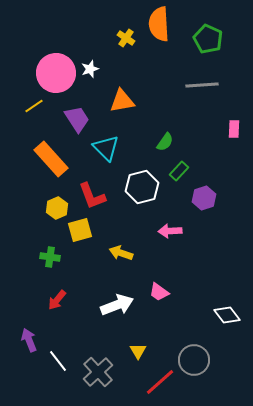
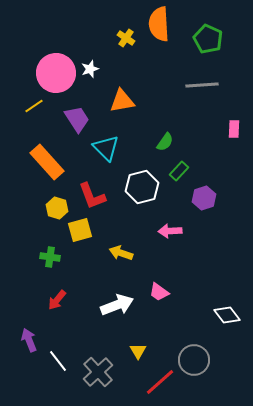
orange rectangle: moved 4 px left, 3 px down
yellow hexagon: rotated 20 degrees counterclockwise
